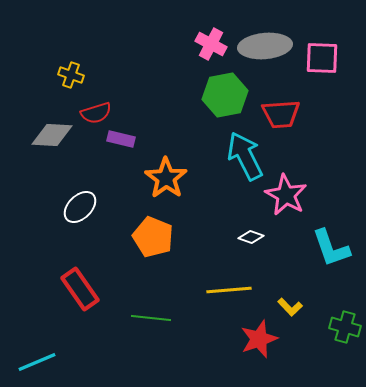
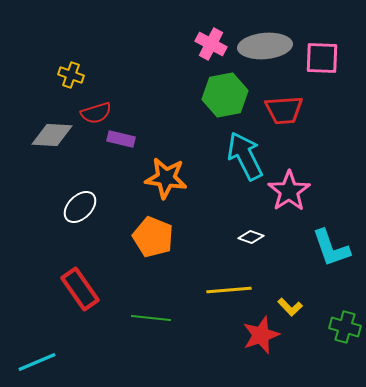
red trapezoid: moved 3 px right, 4 px up
orange star: rotated 27 degrees counterclockwise
pink star: moved 3 px right, 4 px up; rotated 9 degrees clockwise
red star: moved 2 px right, 4 px up
